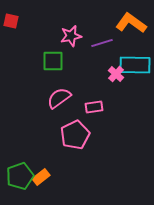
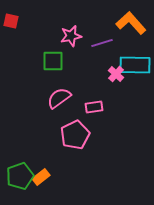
orange L-shape: rotated 12 degrees clockwise
